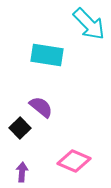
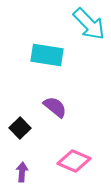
purple semicircle: moved 14 px right
